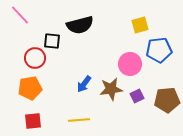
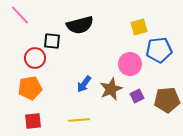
yellow square: moved 1 px left, 2 px down
brown star: rotated 15 degrees counterclockwise
